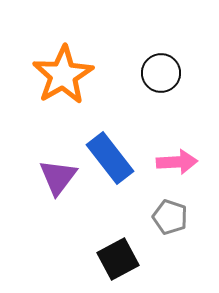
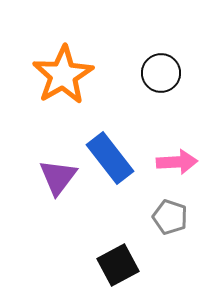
black square: moved 6 px down
